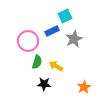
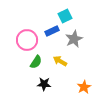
pink circle: moved 1 px left, 1 px up
green semicircle: moved 1 px left; rotated 16 degrees clockwise
yellow arrow: moved 4 px right, 5 px up
